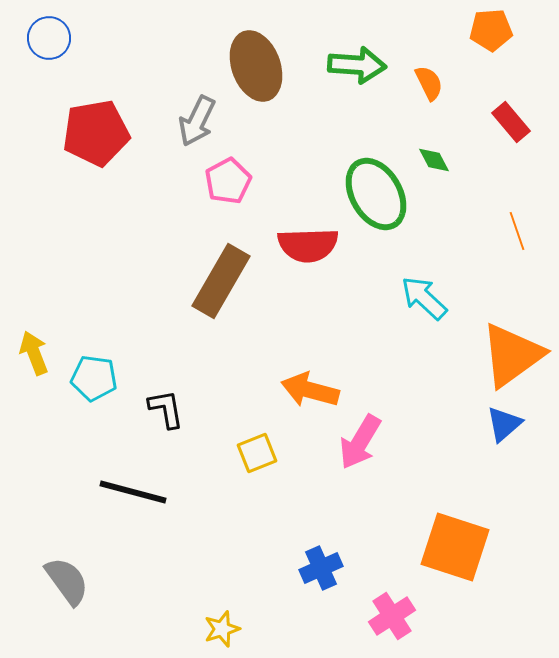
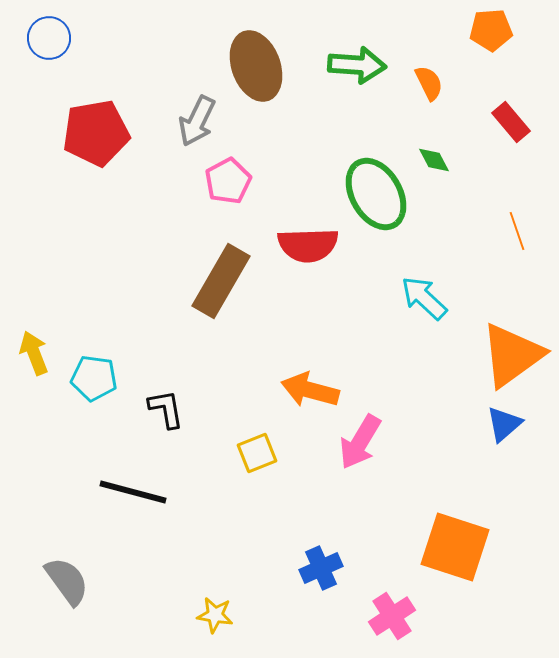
yellow star: moved 7 px left, 14 px up; rotated 27 degrees clockwise
